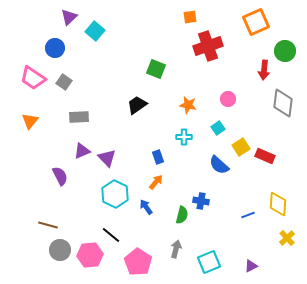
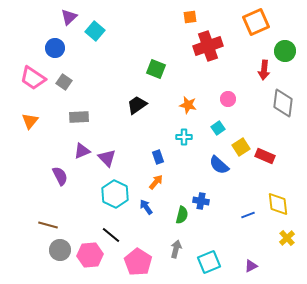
yellow diamond at (278, 204): rotated 10 degrees counterclockwise
